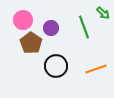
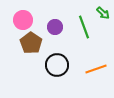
purple circle: moved 4 px right, 1 px up
black circle: moved 1 px right, 1 px up
